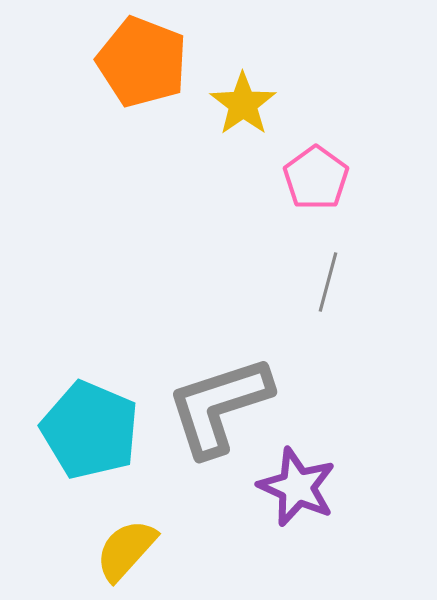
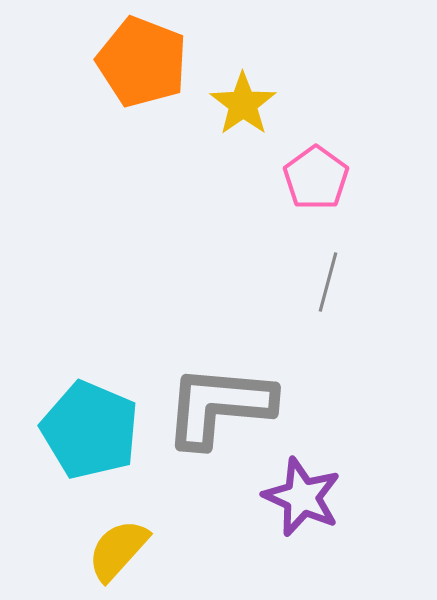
gray L-shape: rotated 23 degrees clockwise
purple star: moved 5 px right, 10 px down
yellow semicircle: moved 8 px left
